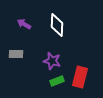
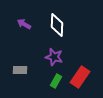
gray rectangle: moved 4 px right, 16 px down
purple star: moved 2 px right, 4 px up
red rectangle: rotated 20 degrees clockwise
green rectangle: moved 1 px left; rotated 40 degrees counterclockwise
